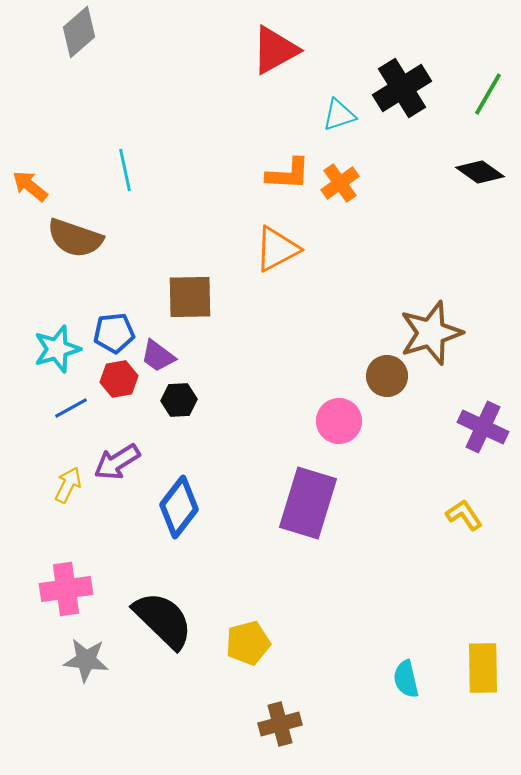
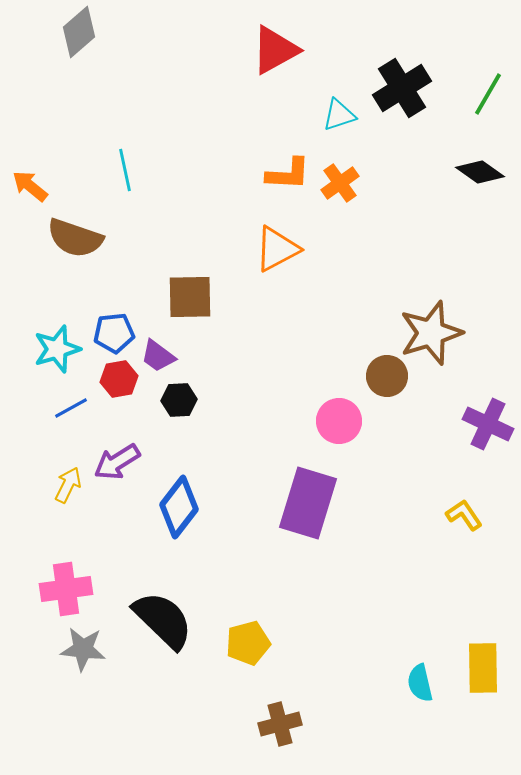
purple cross: moved 5 px right, 3 px up
gray star: moved 3 px left, 11 px up
cyan semicircle: moved 14 px right, 4 px down
